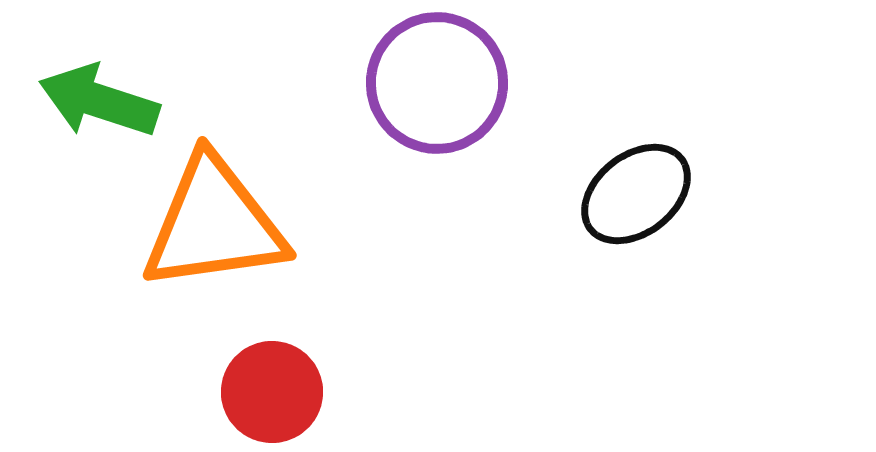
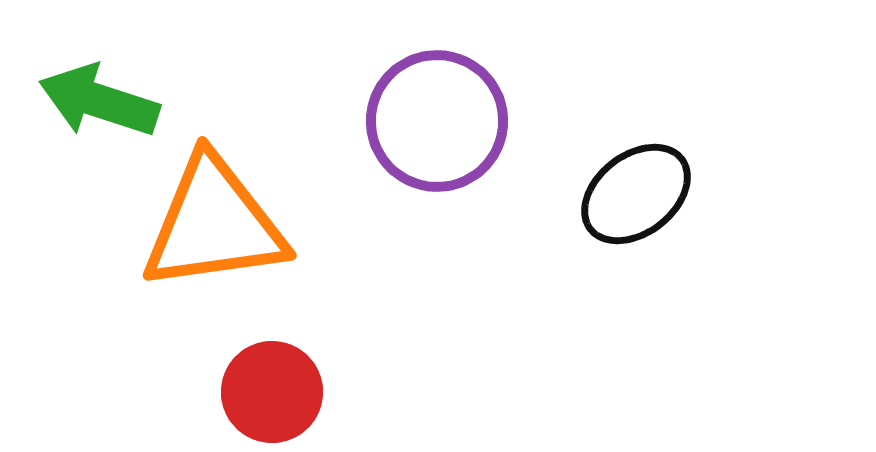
purple circle: moved 38 px down
